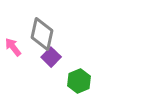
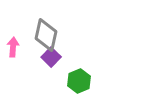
gray diamond: moved 4 px right, 1 px down
pink arrow: rotated 42 degrees clockwise
